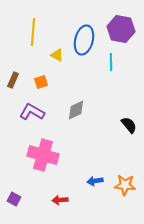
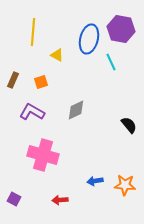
blue ellipse: moved 5 px right, 1 px up
cyan line: rotated 24 degrees counterclockwise
